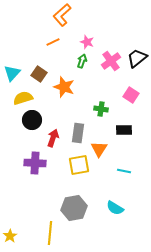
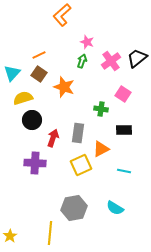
orange line: moved 14 px left, 13 px down
pink square: moved 8 px left, 1 px up
orange triangle: moved 2 px right; rotated 30 degrees clockwise
yellow square: moved 2 px right; rotated 15 degrees counterclockwise
